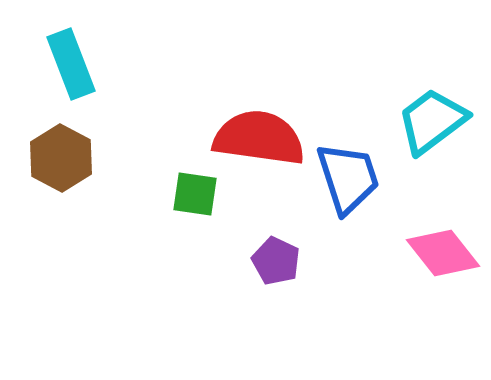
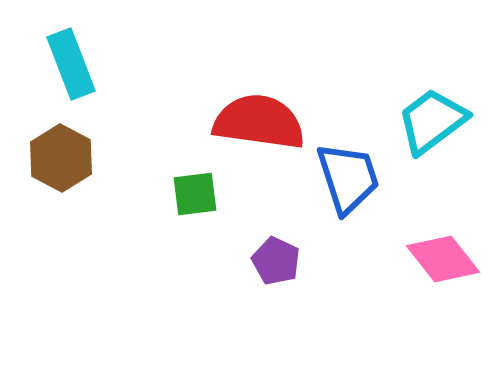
red semicircle: moved 16 px up
green square: rotated 15 degrees counterclockwise
pink diamond: moved 6 px down
